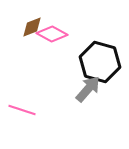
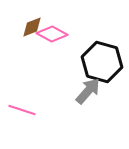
black hexagon: moved 2 px right
gray arrow: moved 2 px down
